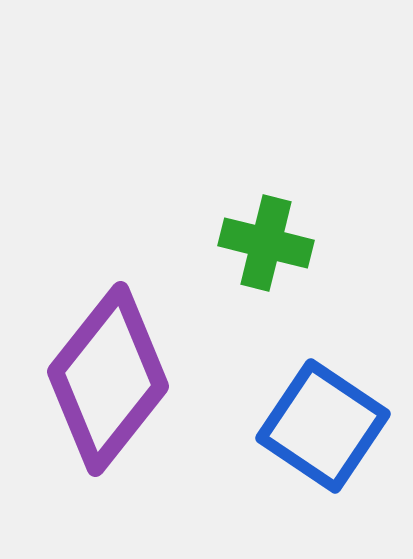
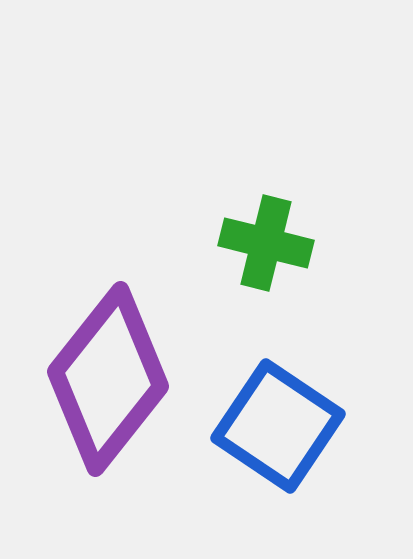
blue square: moved 45 px left
